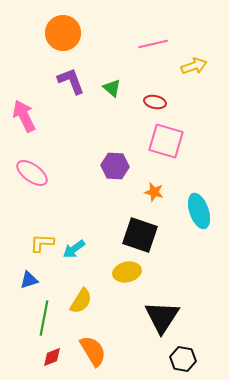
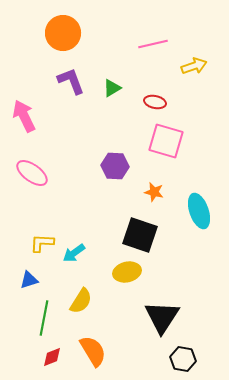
green triangle: rotated 48 degrees clockwise
cyan arrow: moved 4 px down
